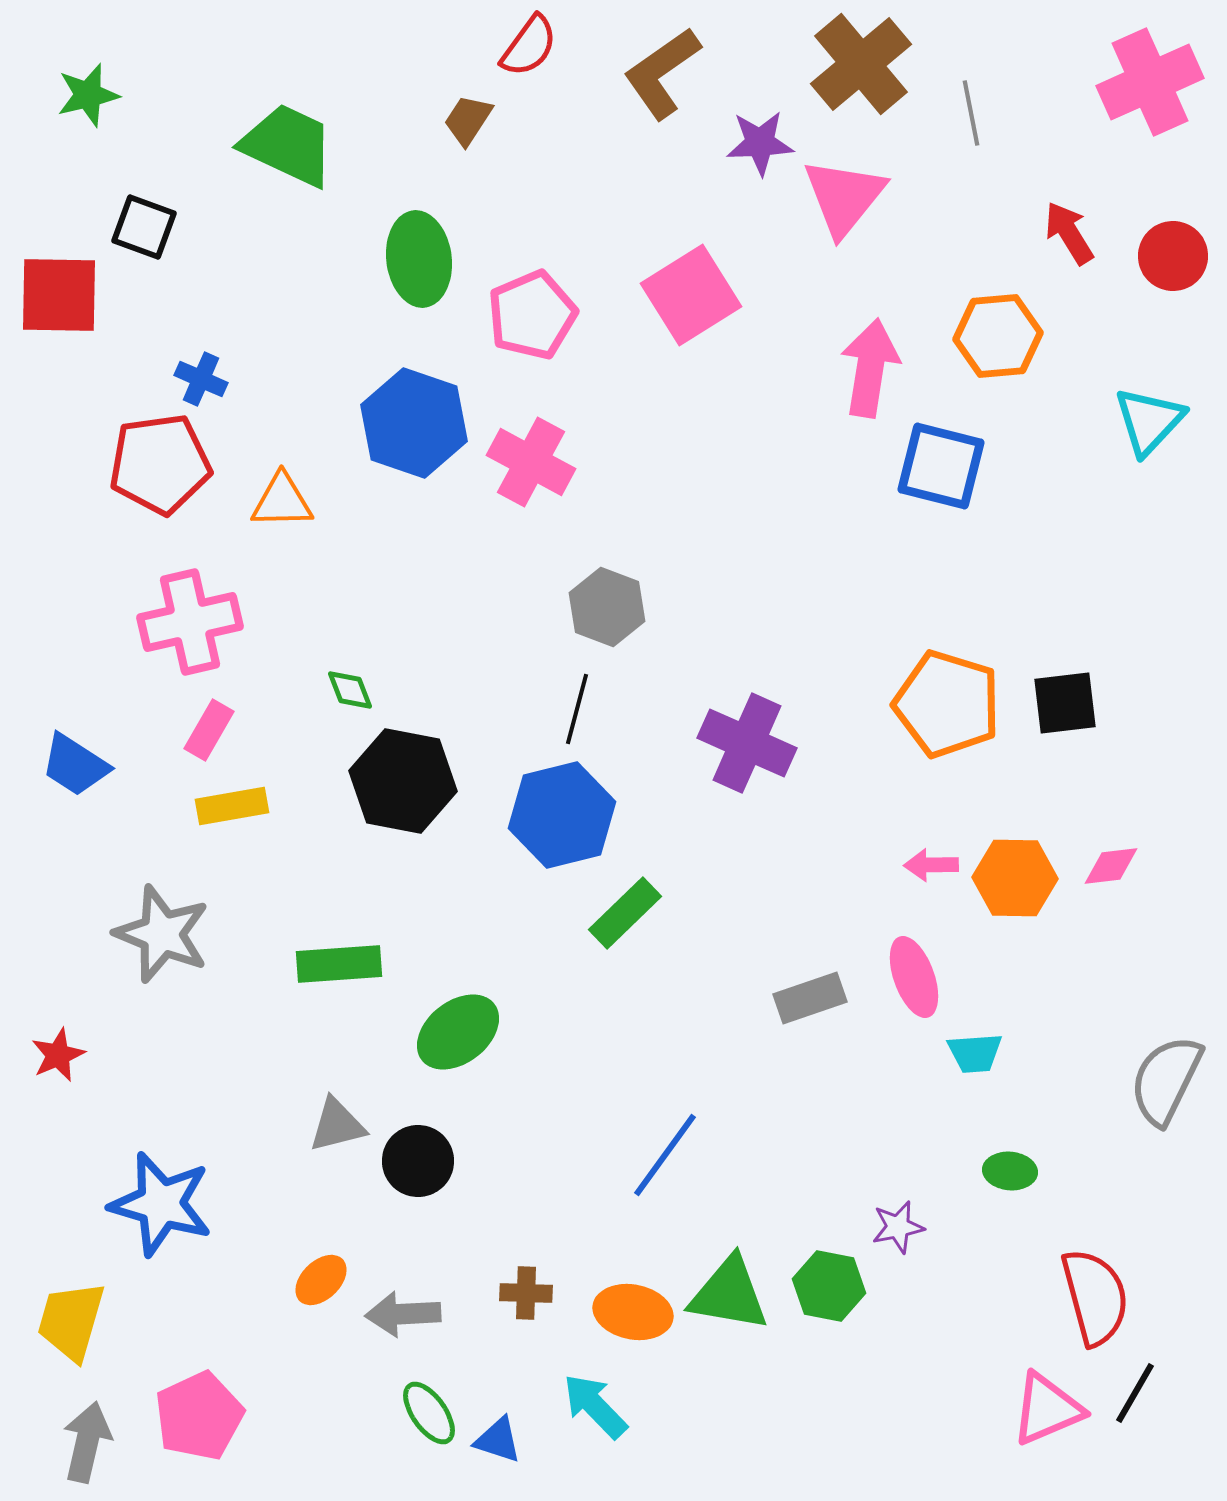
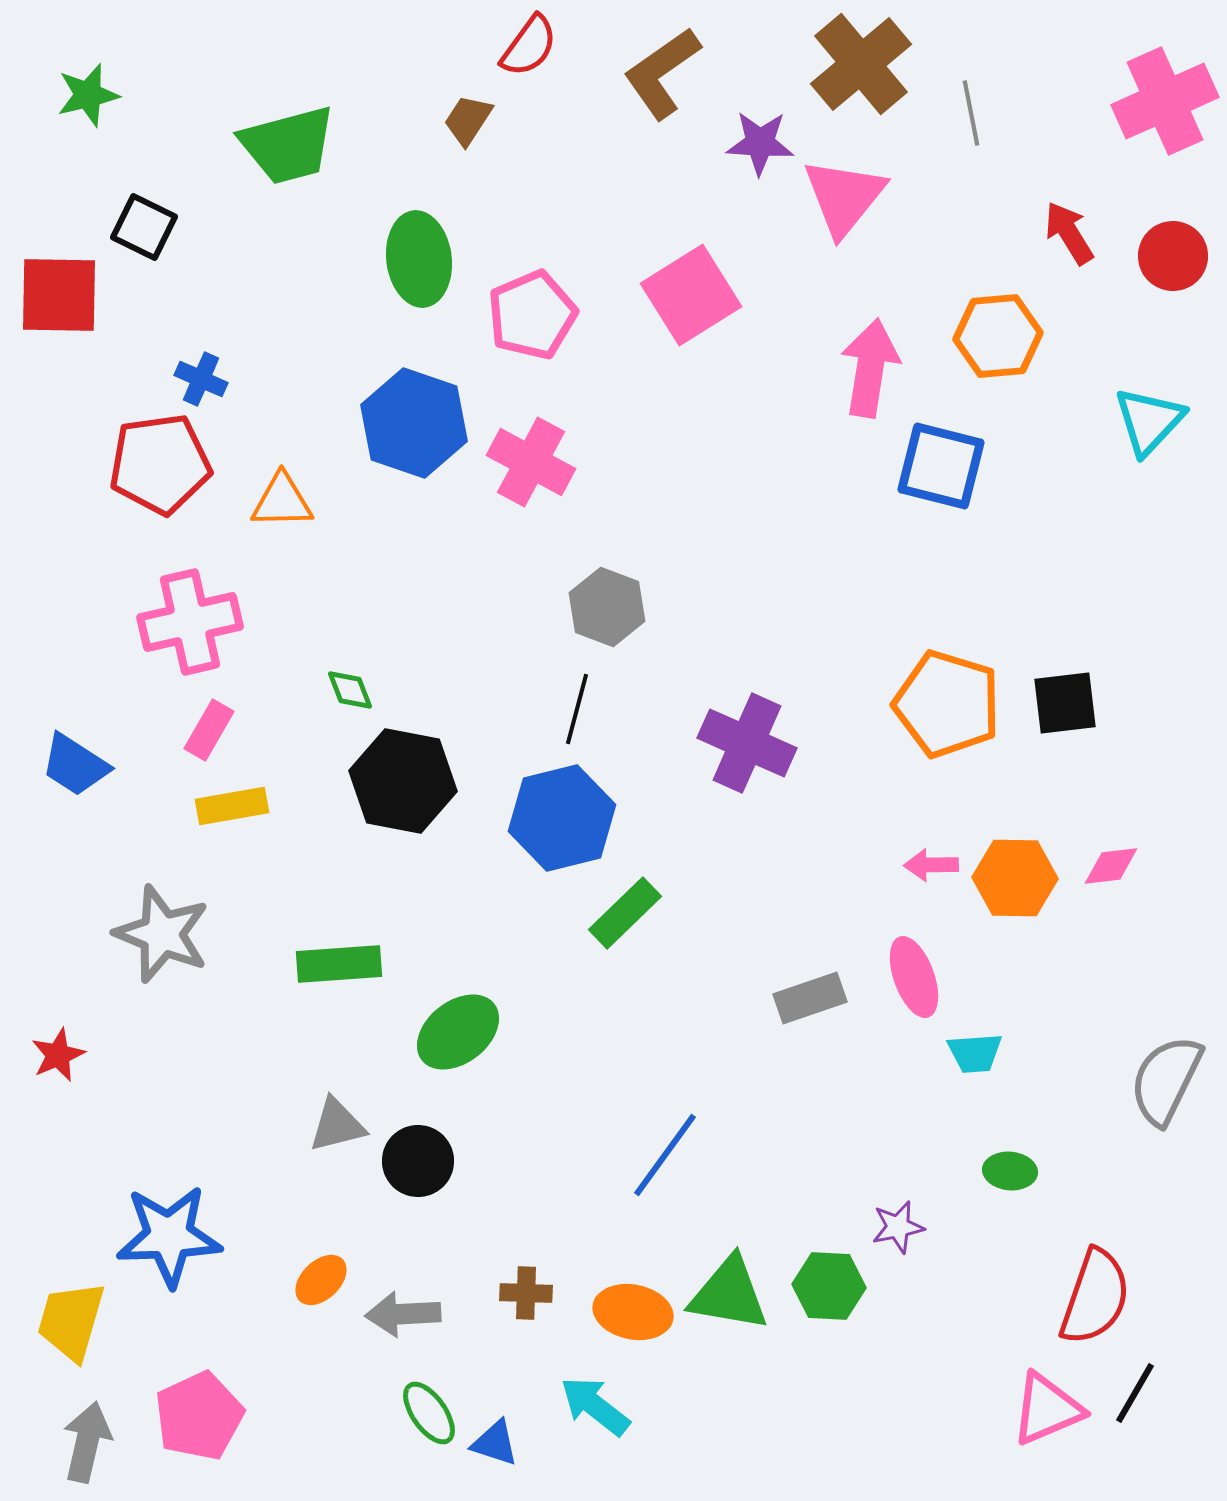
pink cross at (1150, 82): moved 15 px right, 19 px down
purple star at (760, 143): rotated 6 degrees clockwise
green trapezoid at (288, 145): rotated 140 degrees clockwise
black square at (144, 227): rotated 6 degrees clockwise
blue hexagon at (562, 815): moved 3 px down
blue star at (161, 1204): moved 8 px right, 32 px down; rotated 18 degrees counterclockwise
green hexagon at (829, 1286): rotated 8 degrees counterclockwise
red semicircle at (1095, 1297): rotated 34 degrees clockwise
cyan arrow at (595, 1406): rotated 8 degrees counterclockwise
blue triangle at (498, 1440): moved 3 px left, 3 px down
